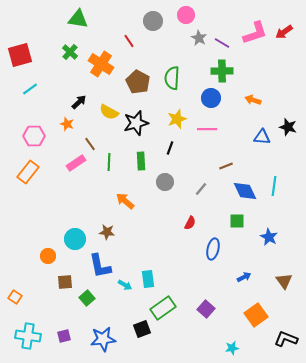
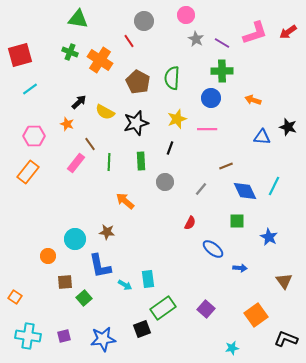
gray circle at (153, 21): moved 9 px left
red arrow at (284, 32): moved 4 px right
gray star at (199, 38): moved 3 px left, 1 px down
green cross at (70, 52): rotated 21 degrees counterclockwise
orange cross at (101, 64): moved 1 px left, 4 px up
yellow semicircle at (109, 112): moved 4 px left
pink rectangle at (76, 163): rotated 18 degrees counterclockwise
cyan line at (274, 186): rotated 18 degrees clockwise
blue ellipse at (213, 249): rotated 65 degrees counterclockwise
blue arrow at (244, 277): moved 4 px left, 9 px up; rotated 32 degrees clockwise
green square at (87, 298): moved 3 px left
